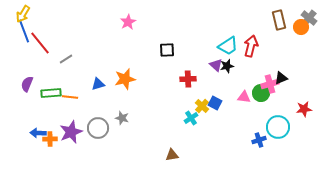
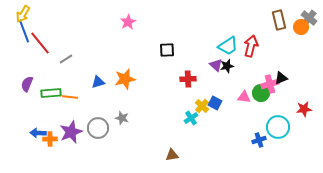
blue triangle: moved 2 px up
